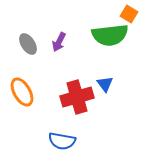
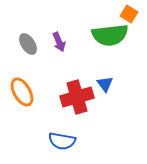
purple arrow: rotated 48 degrees counterclockwise
